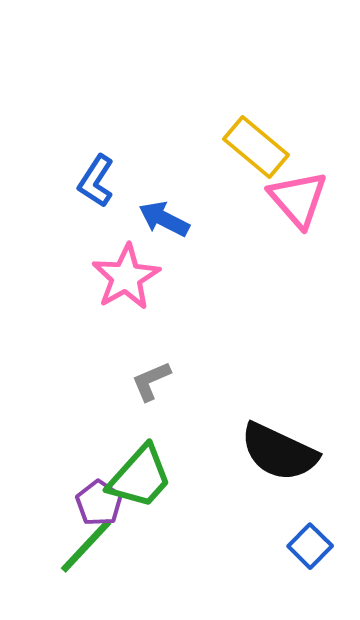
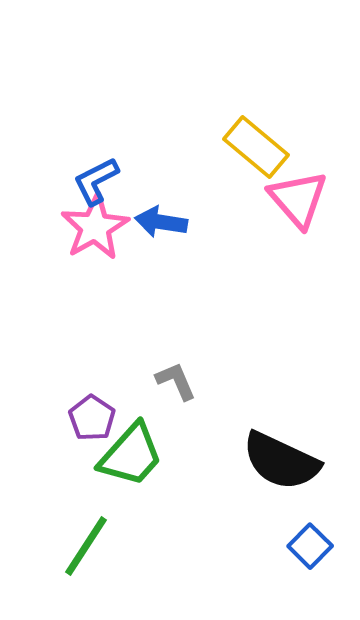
blue L-shape: rotated 30 degrees clockwise
blue arrow: moved 3 px left, 3 px down; rotated 18 degrees counterclockwise
pink star: moved 31 px left, 50 px up
gray L-shape: moved 25 px right; rotated 90 degrees clockwise
black semicircle: moved 2 px right, 9 px down
green trapezoid: moved 9 px left, 22 px up
purple pentagon: moved 7 px left, 85 px up
green line: rotated 10 degrees counterclockwise
